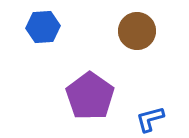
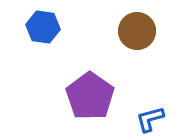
blue hexagon: rotated 12 degrees clockwise
